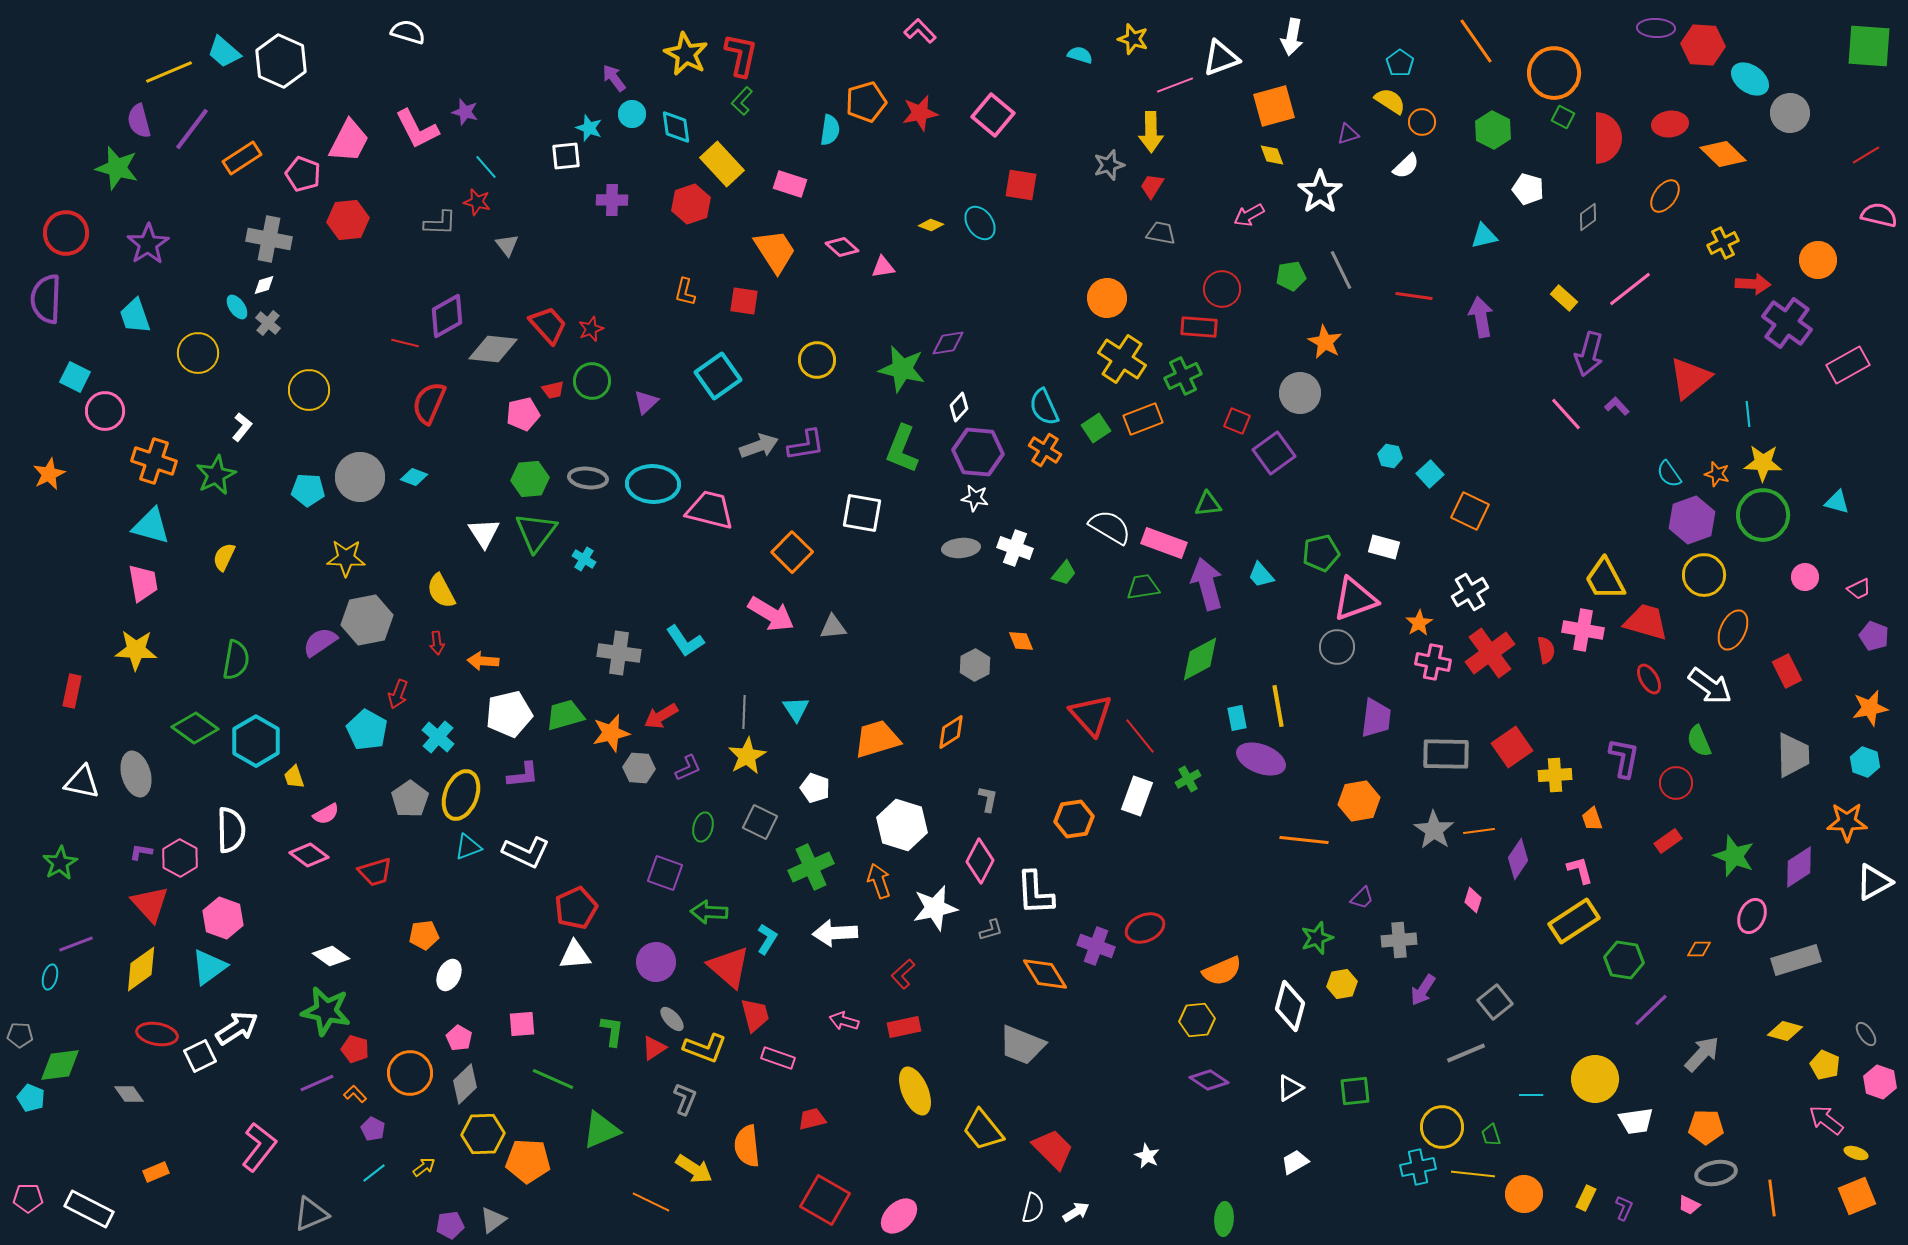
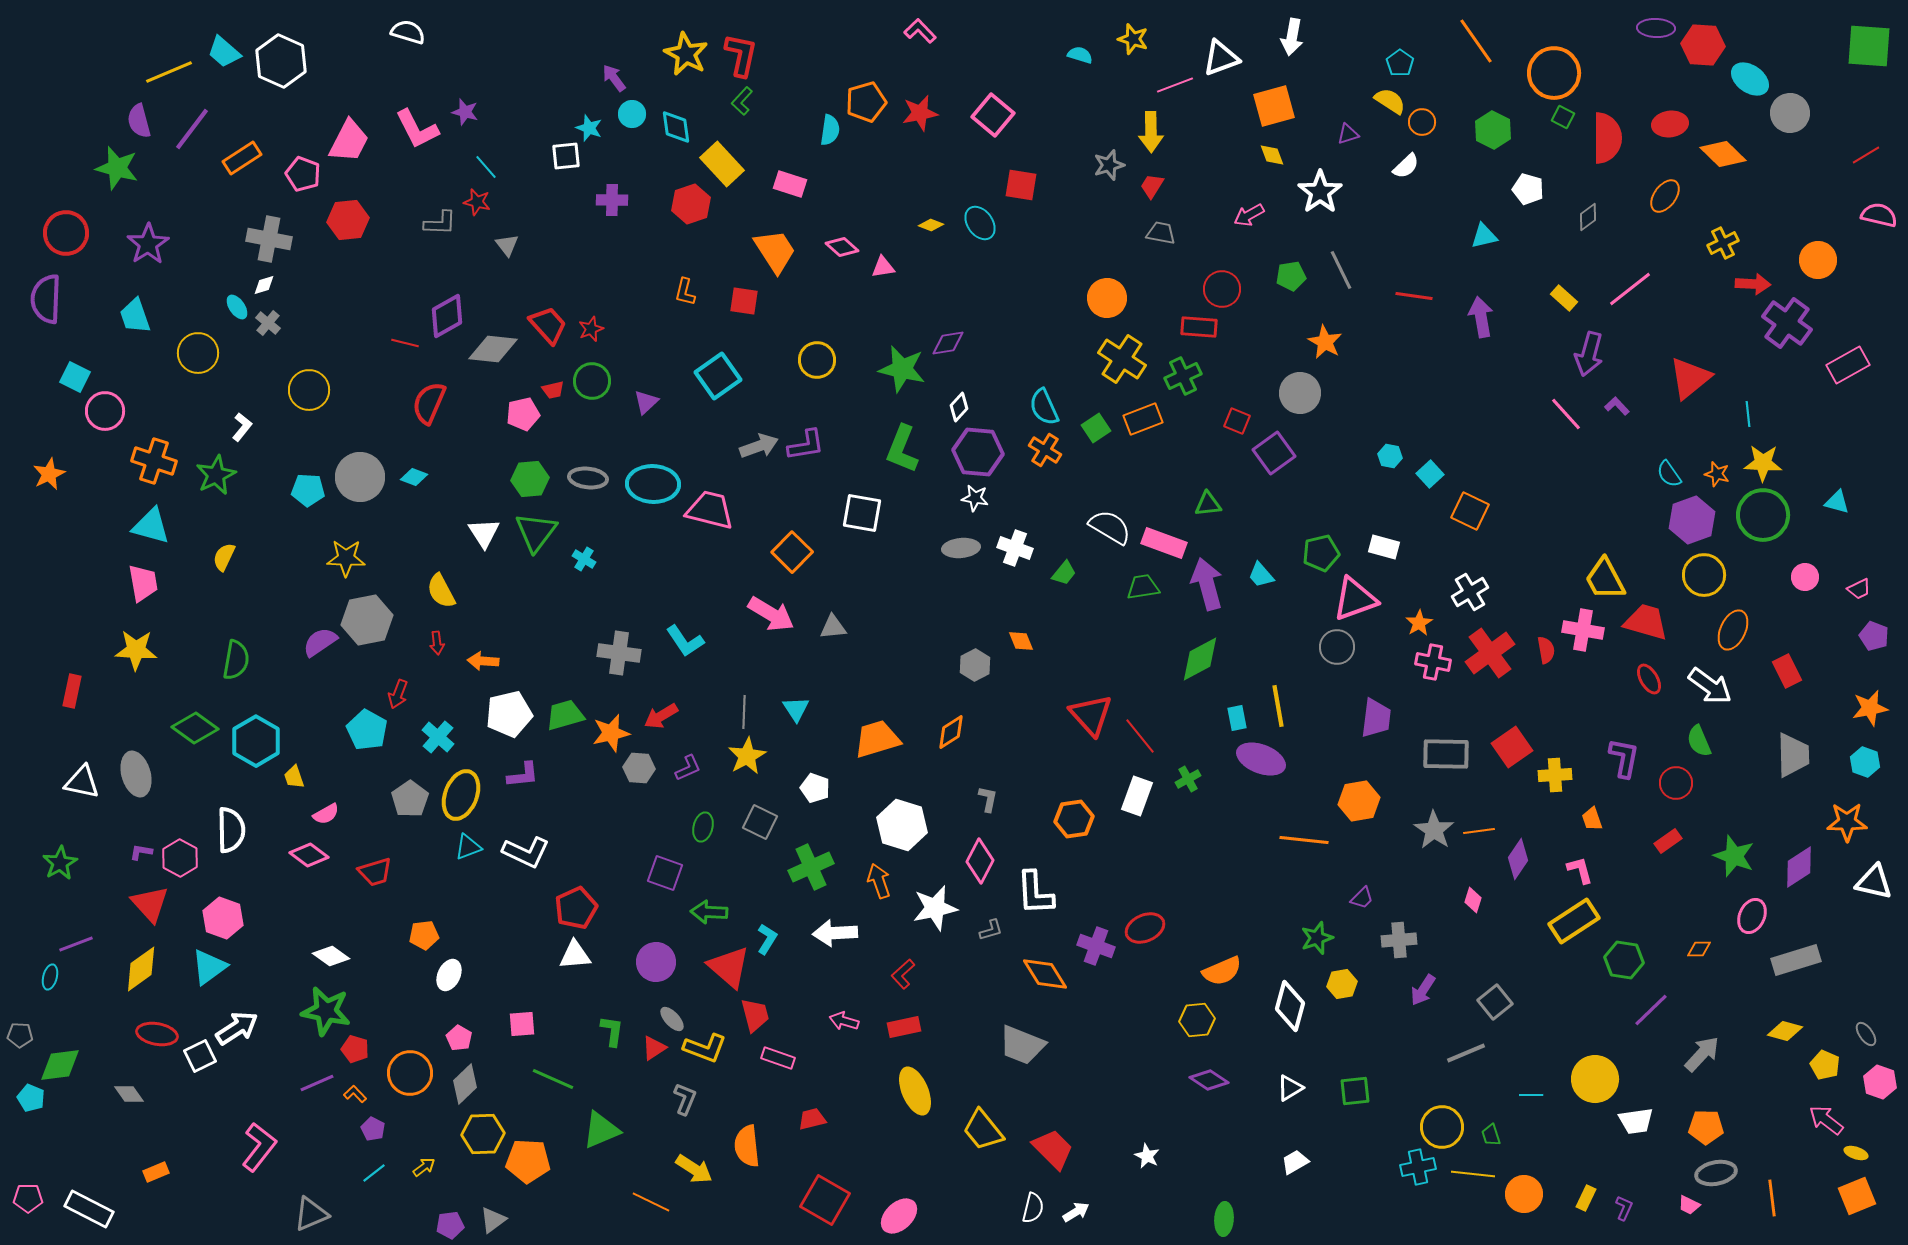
white triangle at (1874, 882): rotated 42 degrees clockwise
